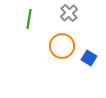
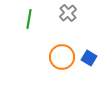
gray cross: moved 1 px left
orange circle: moved 11 px down
